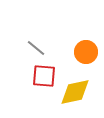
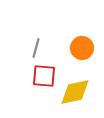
gray line: rotated 66 degrees clockwise
orange circle: moved 4 px left, 4 px up
